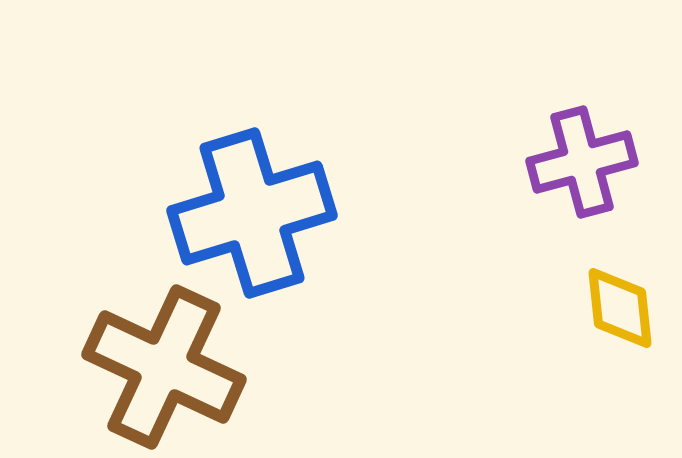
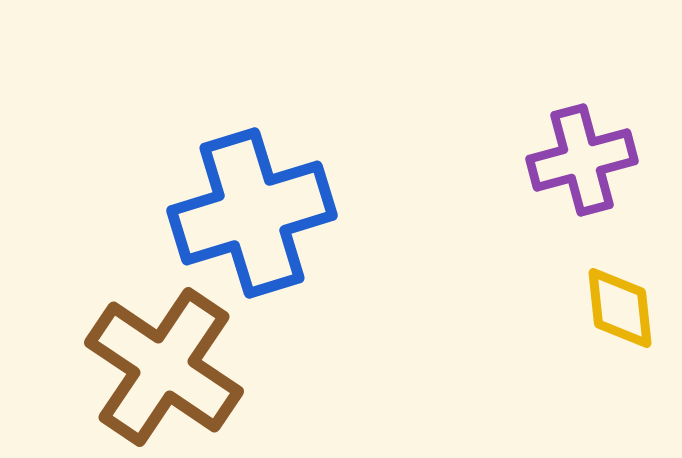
purple cross: moved 2 px up
brown cross: rotated 9 degrees clockwise
